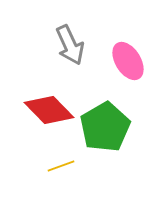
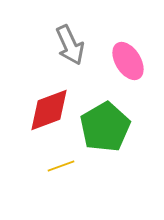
red diamond: rotated 66 degrees counterclockwise
